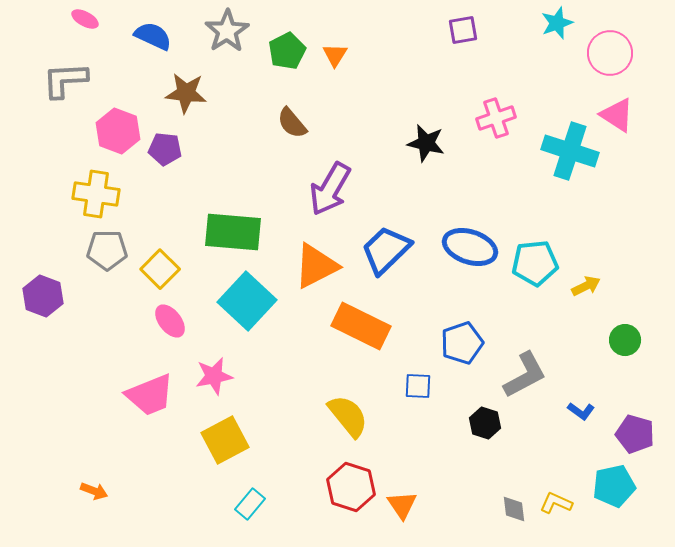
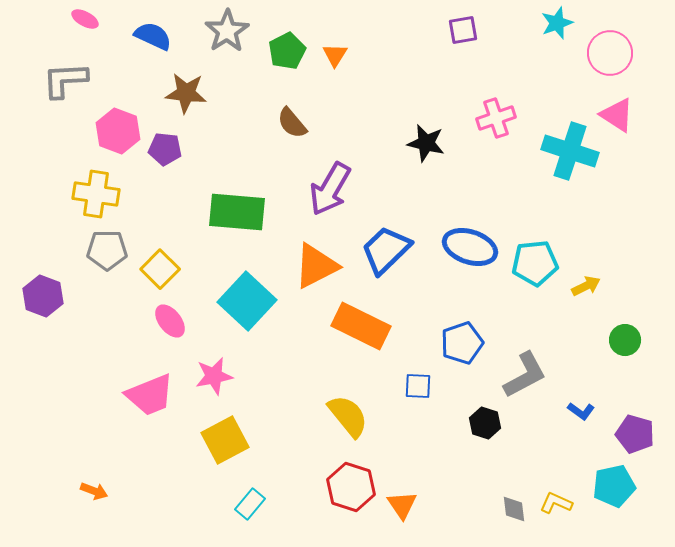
green rectangle at (233, 232): moved 4 px right, 20 px up
